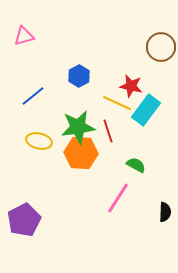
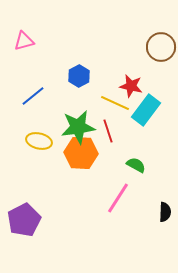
pink triangle: moved 5 px down
yellow line: moved 2 px left
